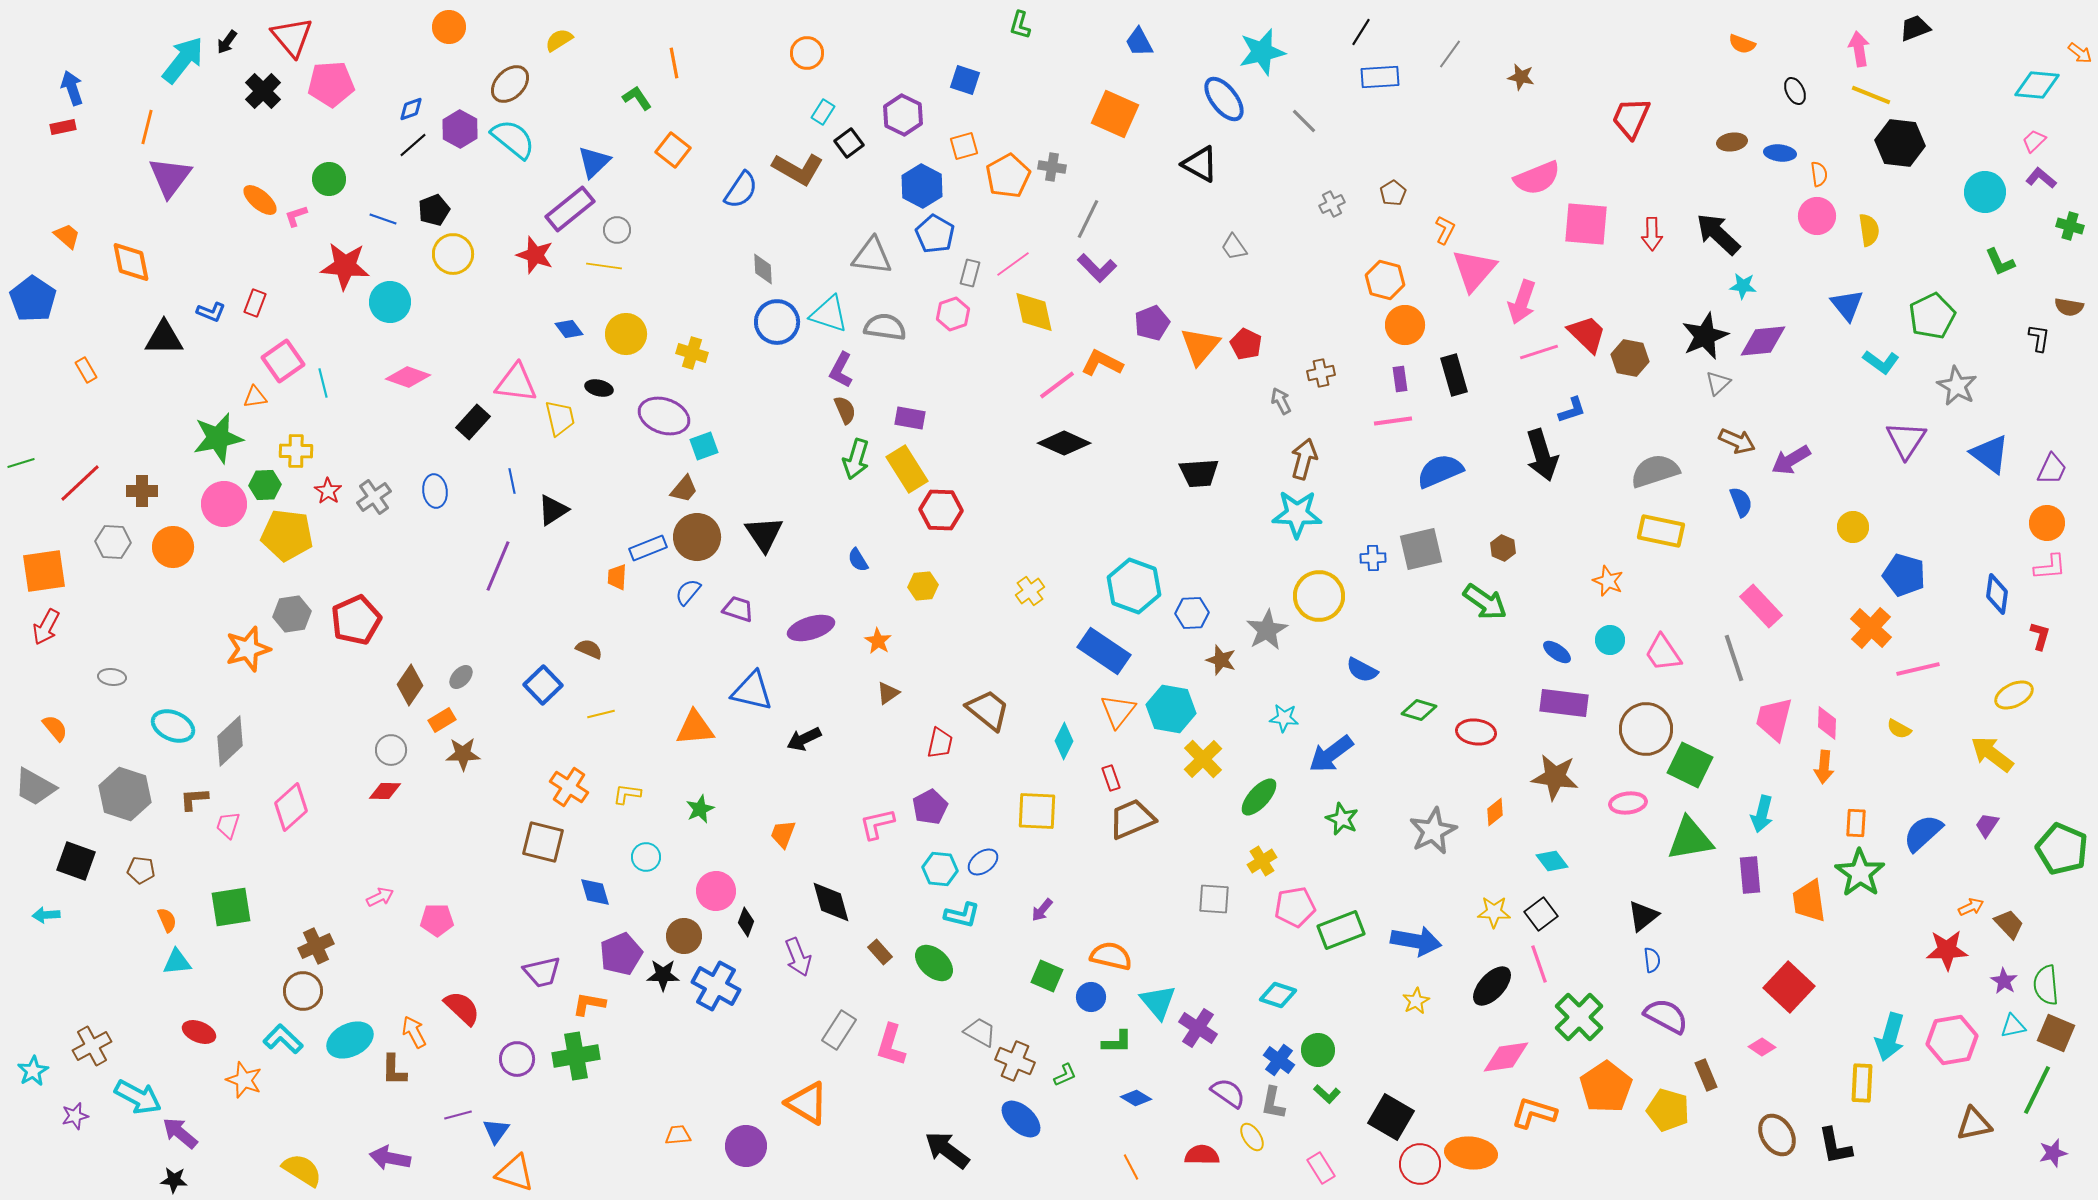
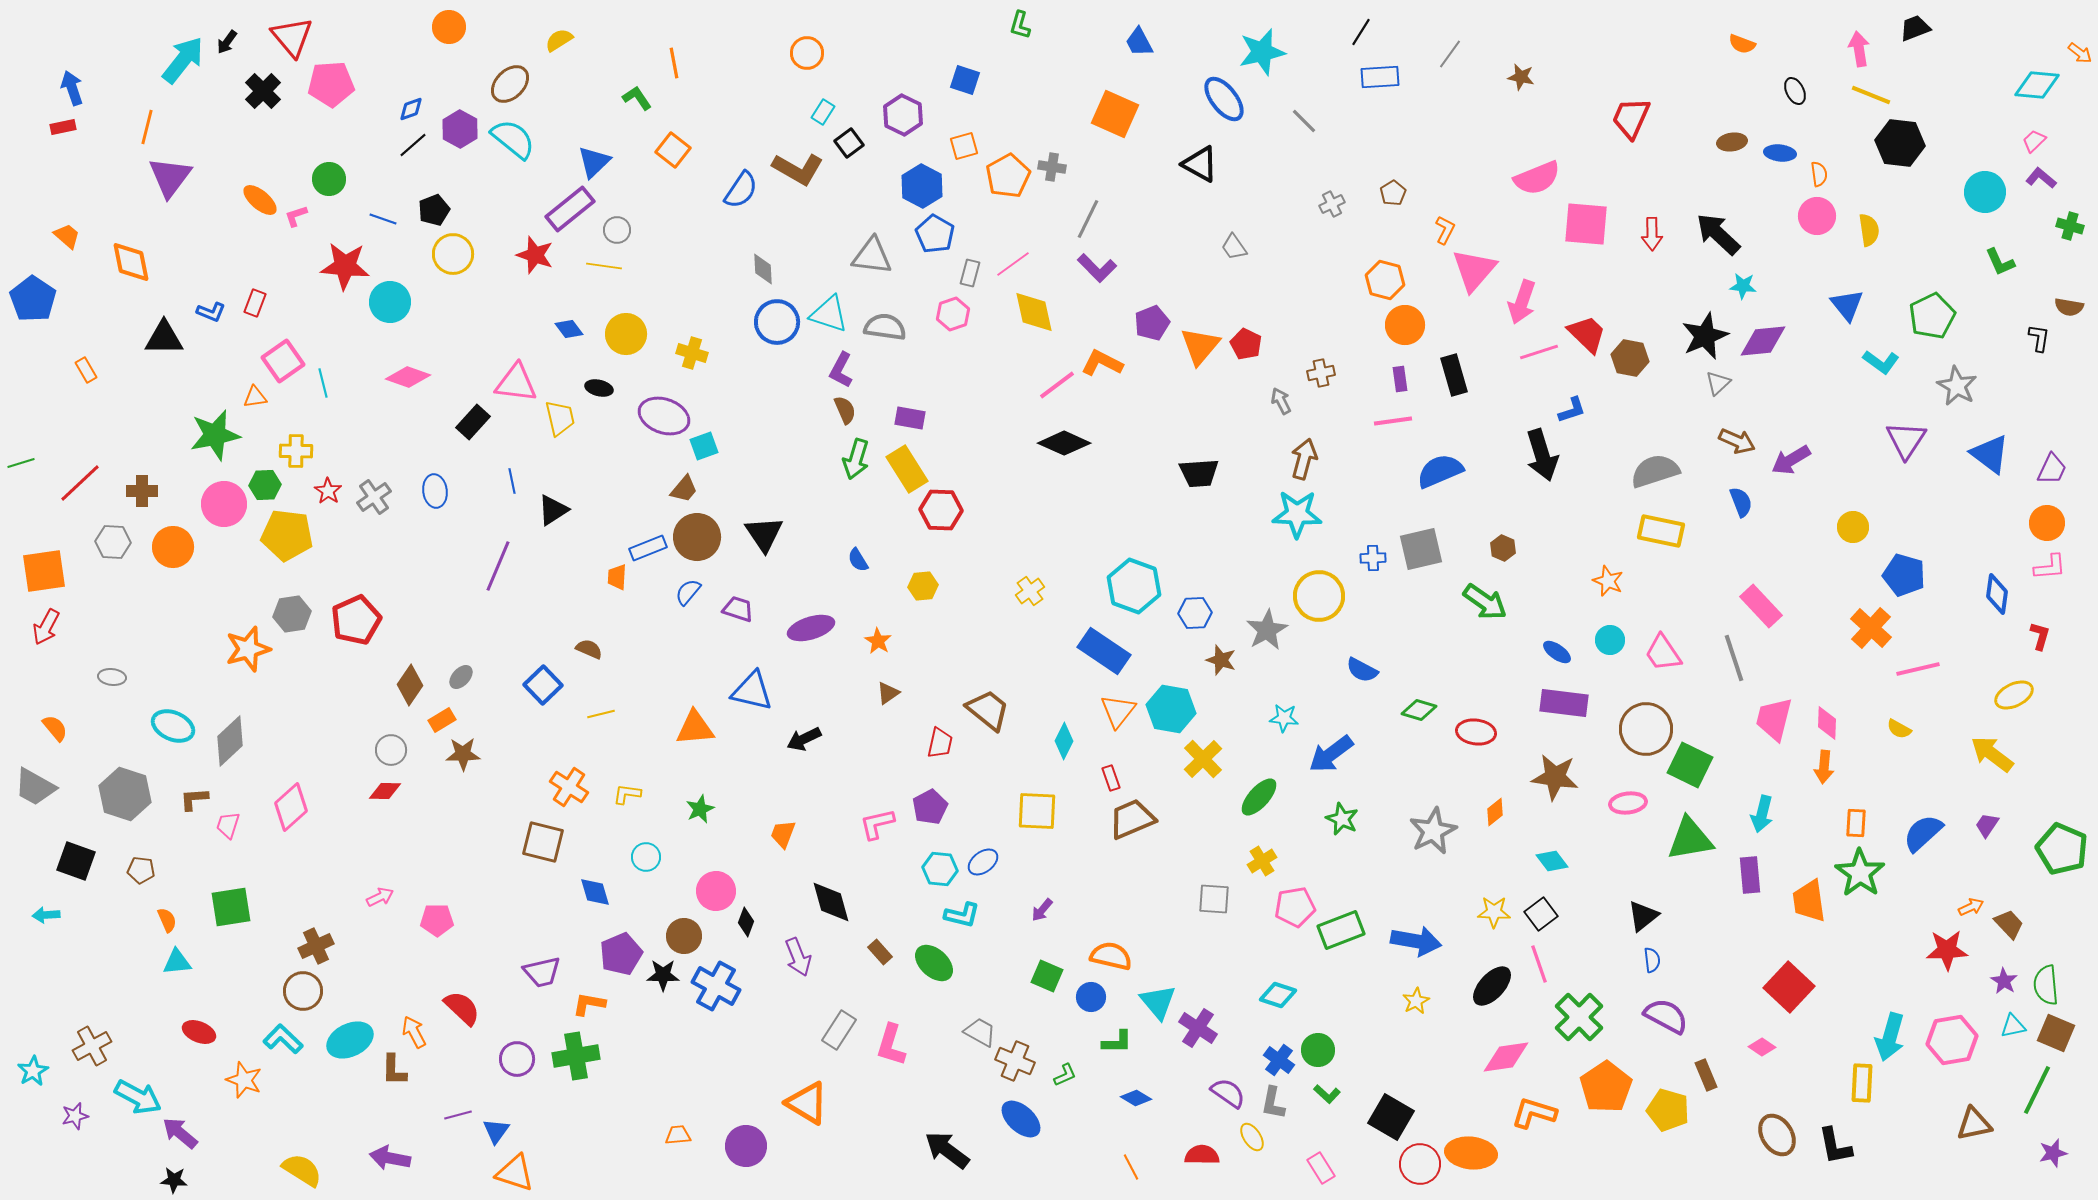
green star at (218, 438): moved 3 px left, 3 px up
blue hexagon at (1192, 613): moved 3 px right
